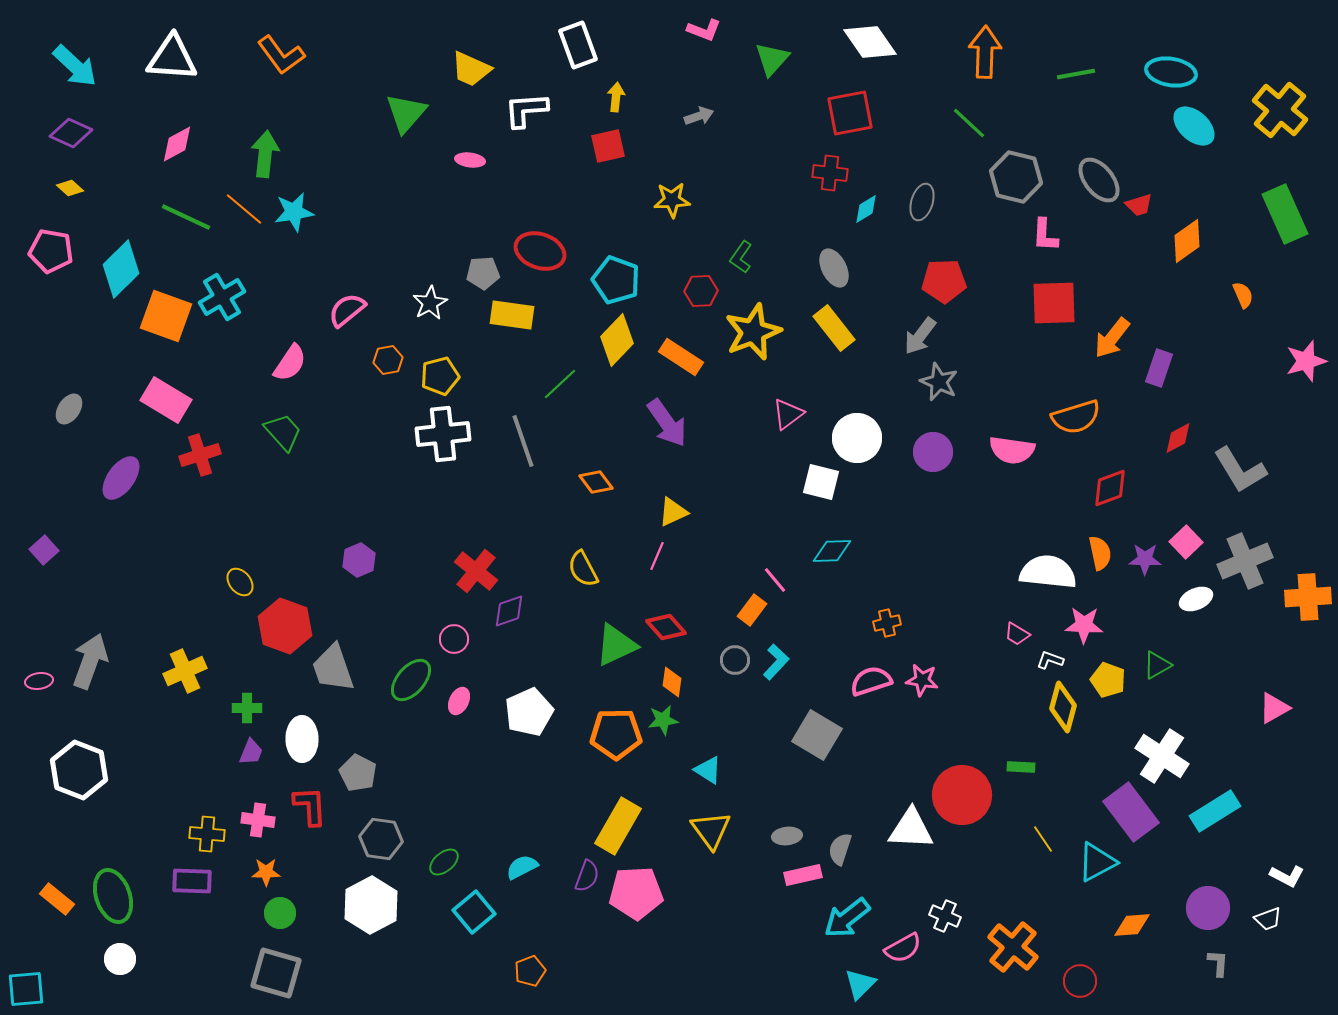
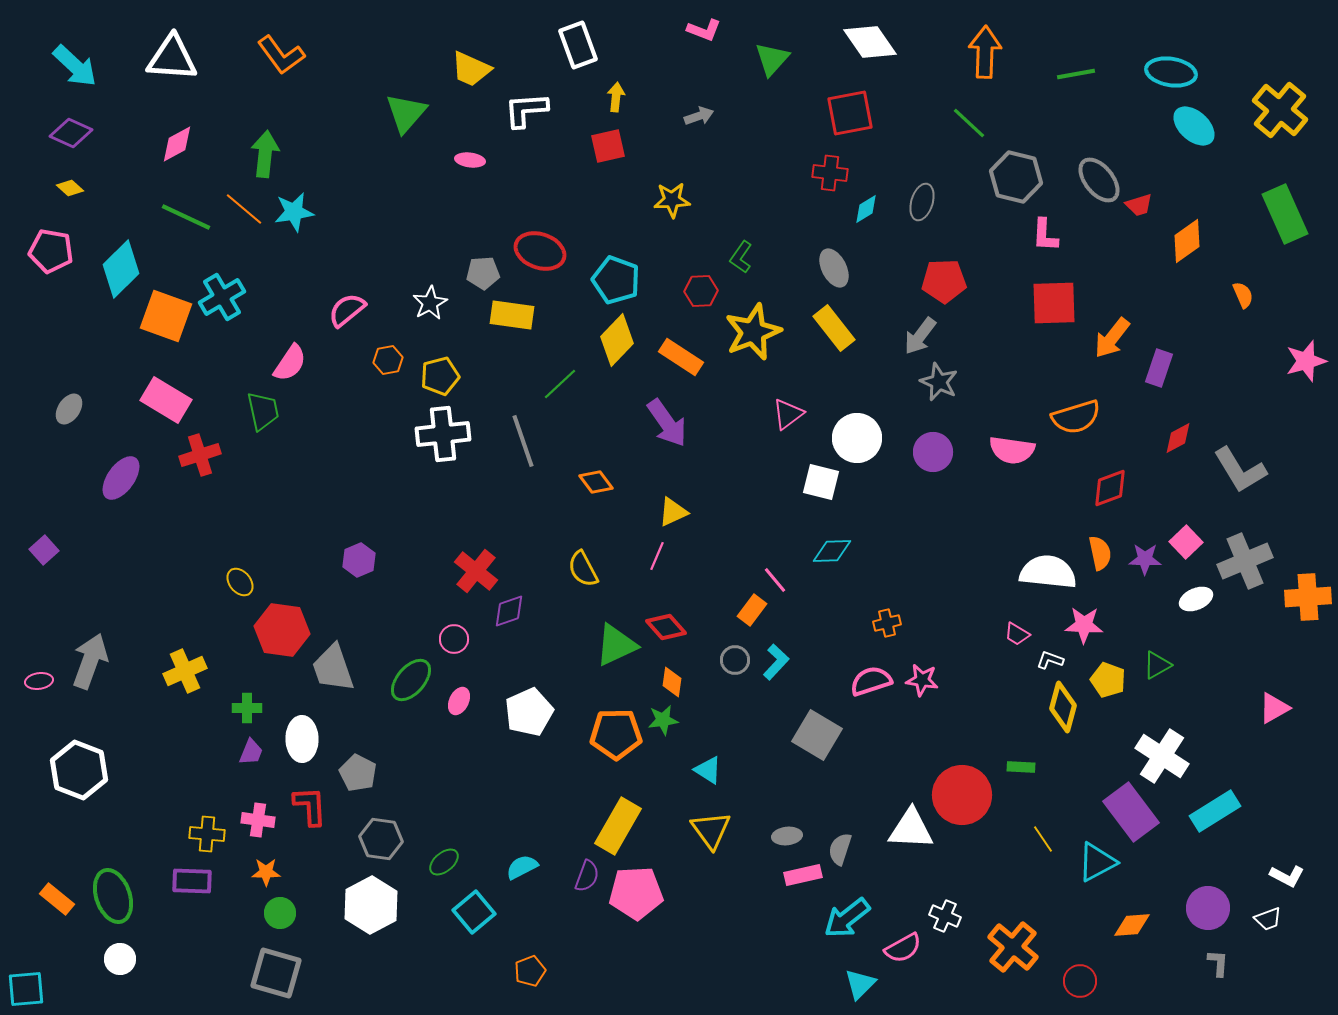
green trapezoid at (283, 432): moved 20 px left, 21 px up; rotated 30 degrees clockwise
red hexagon at (285, 626): moved 3 px left, 4 px down; rotated 12 degrees counterclockwise
